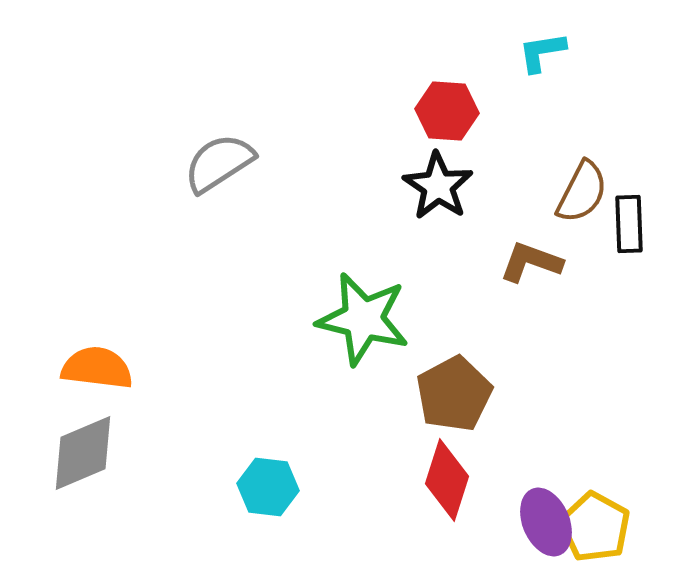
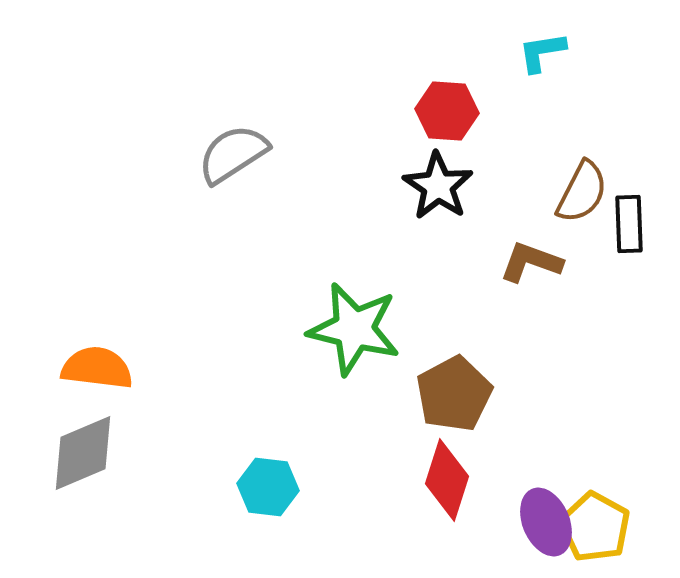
gray semicircle: moved 14 px right, 9 px up
green star: moved 9 px left, 10 px down
